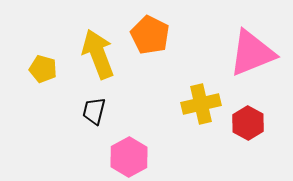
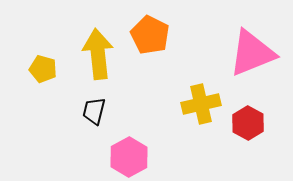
yellow arrow: rotated 15 degrees clockwise
